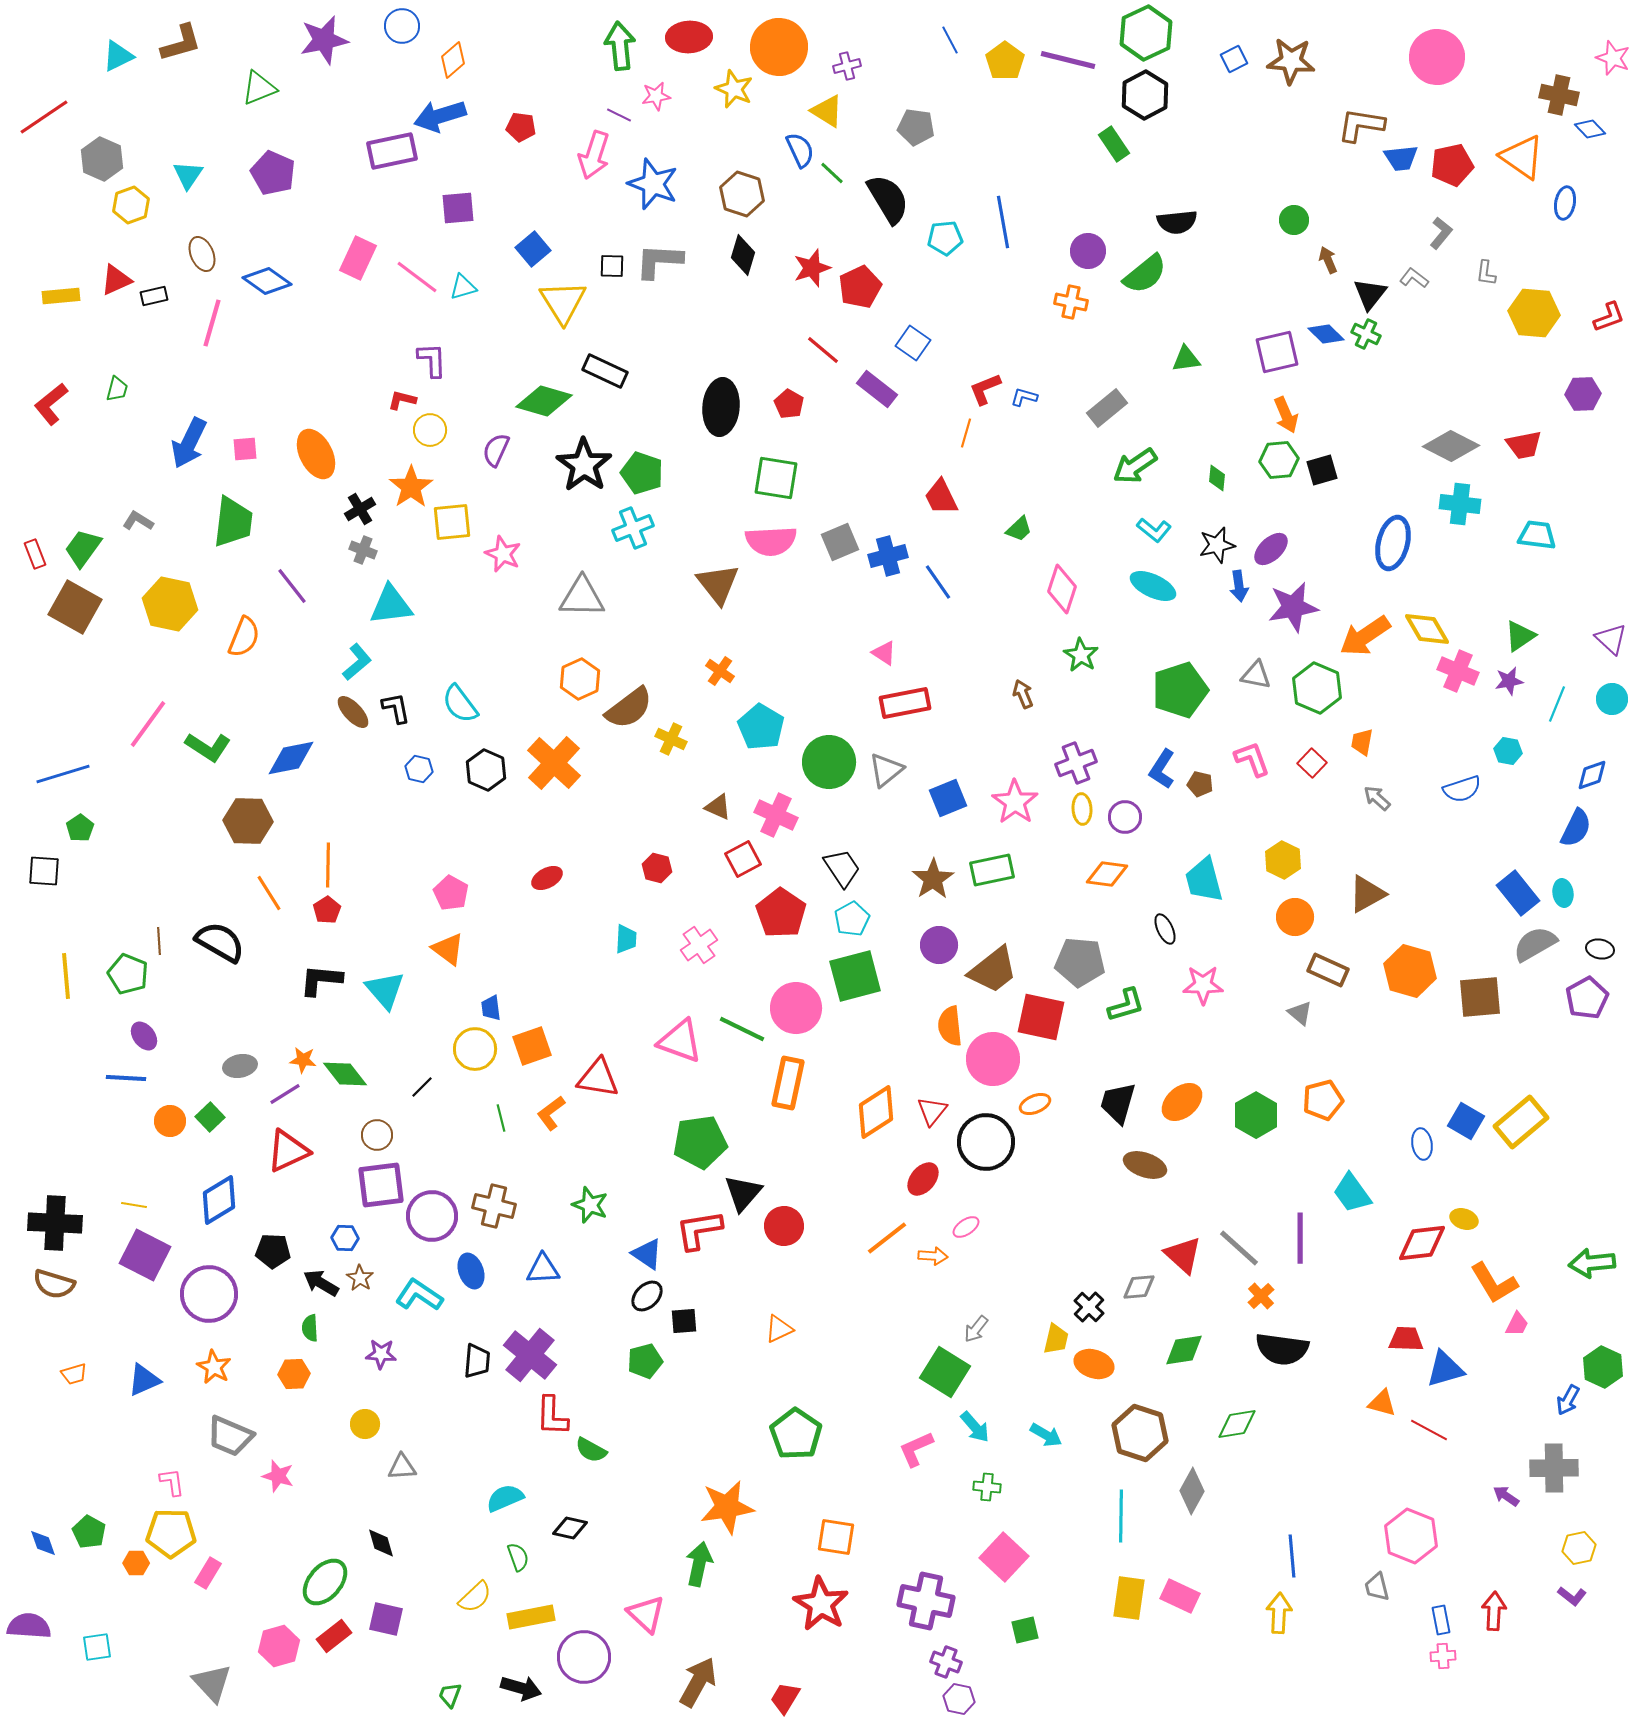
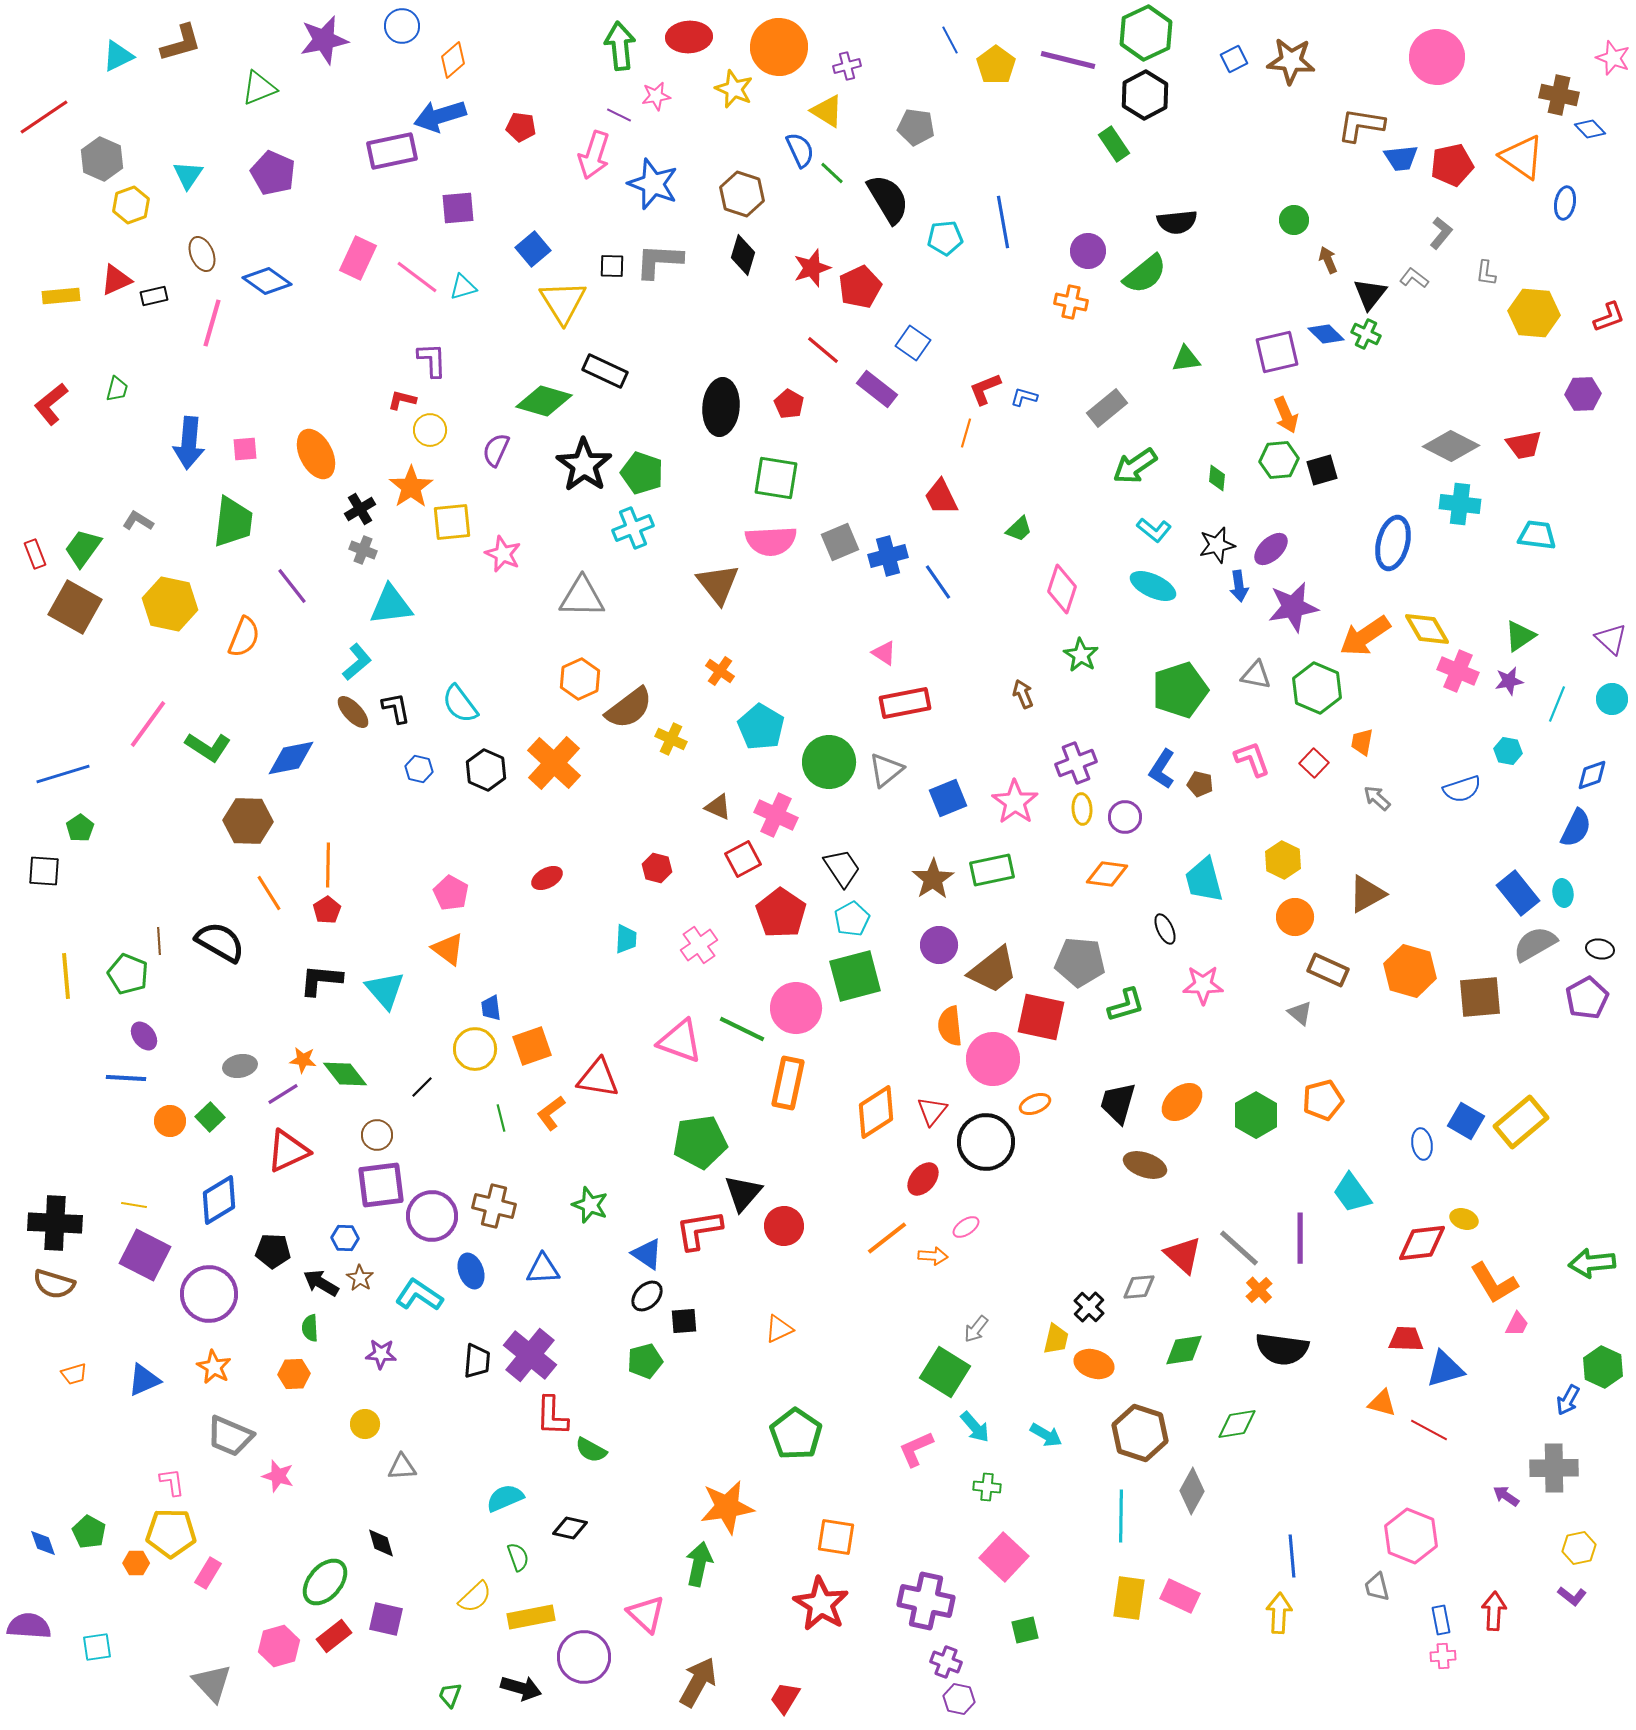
yellow pentagon at (1005, 61): moved 9 px left, 4 px down
blue arrow at (189, 443): rotated 21 degrees counterclockwise
red square at (1312, 763): moved 2 px right
purple line at (285, 1094): moved 2 px left
orange cross at (1261, 1296): moved 2 px left, 6 px up
